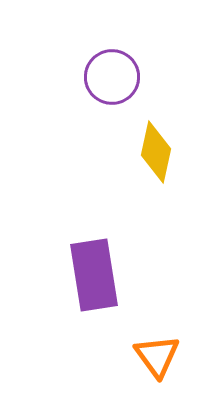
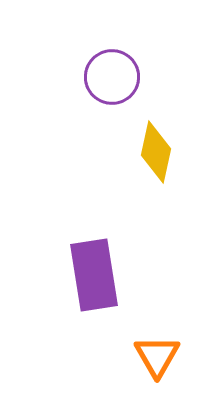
orange triangle: rotated 6 degrees clockwise
